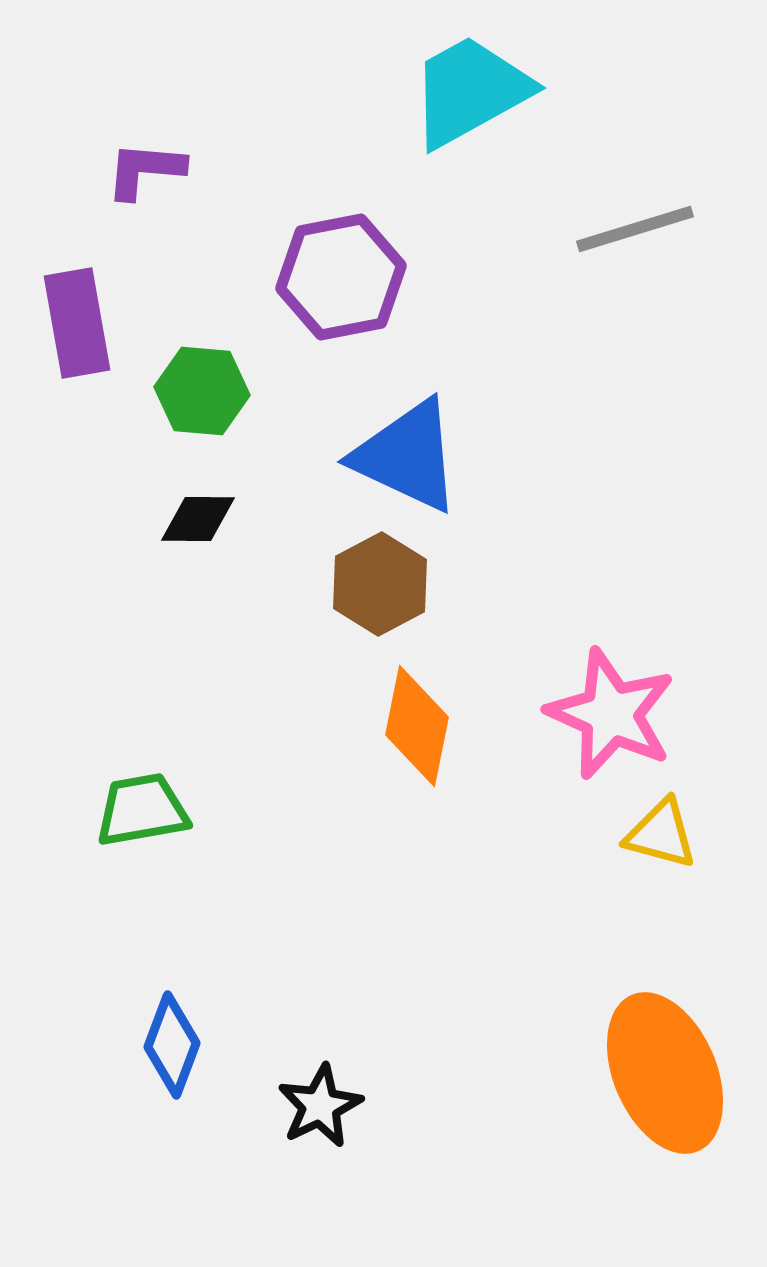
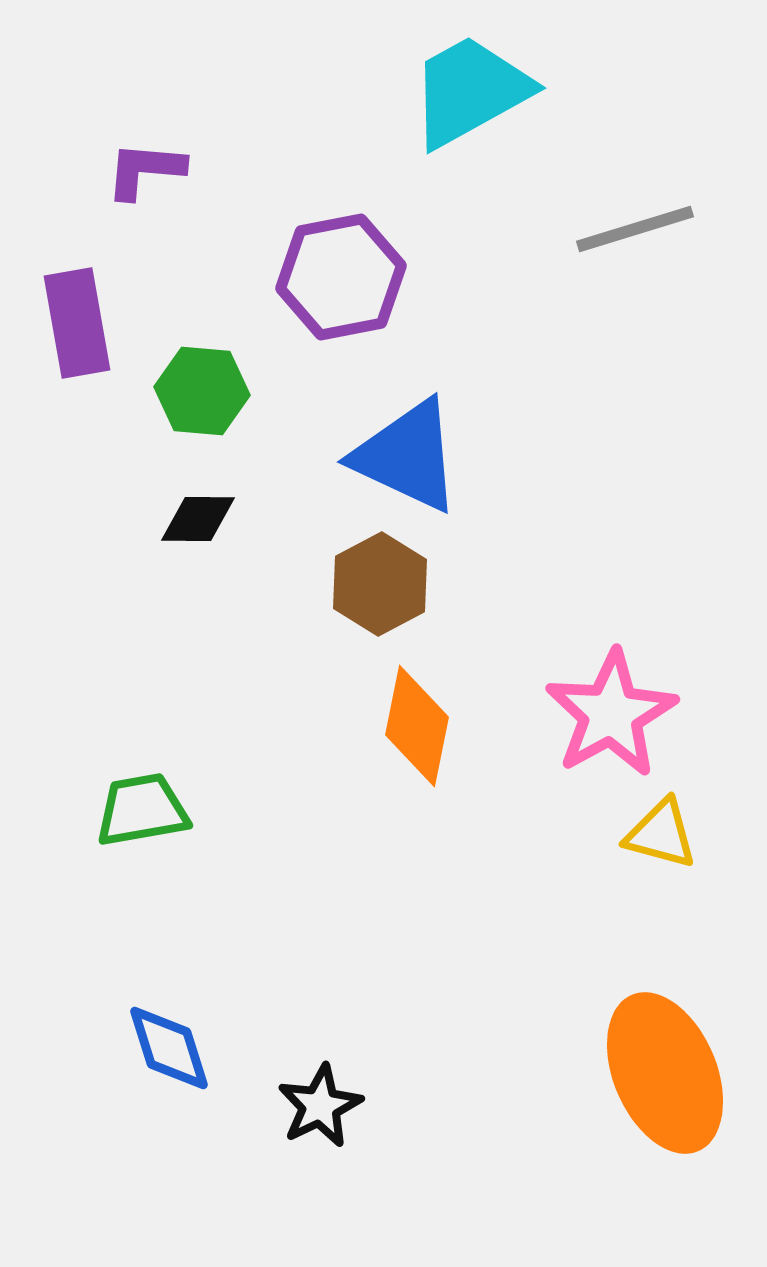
pink star: rotated 19 degrees clockwise
blue diamond: moved 3 px left, 3 px down; rotated 38 degrees counterclockwise
